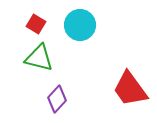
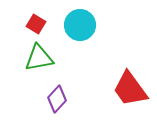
green triangle: rotated 24 degrees counterclockwise
